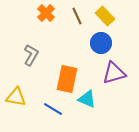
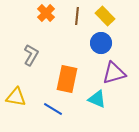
brown line: rotated 30 degrees clockwise
cyan triangle: moved 10 px right
